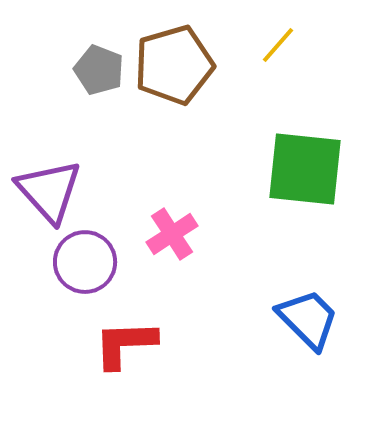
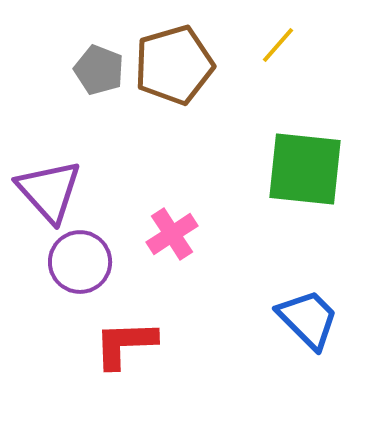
purple circle: moved 5 px left
